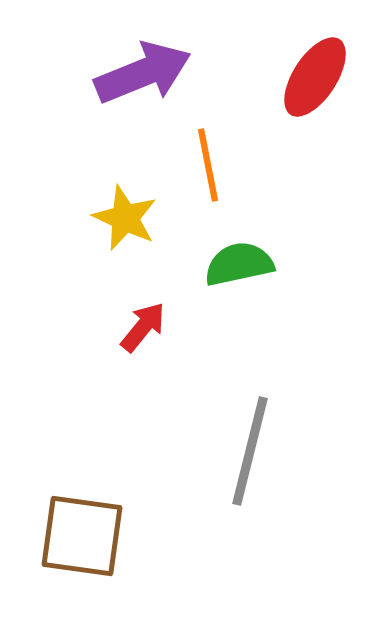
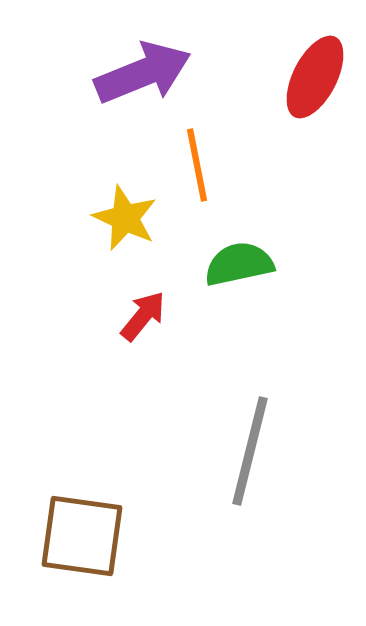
red ellipse: rotated 6 degrees counterclockwise
orange line: moved 11 px left
red arrow: moved 11 px up
